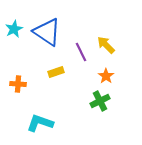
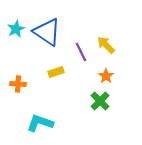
cyan star: moved 2 px right
green cross: rotated 18 degrees counterclockwise
